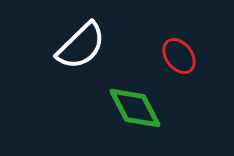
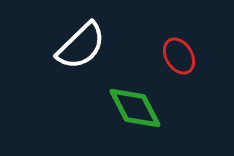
red ellipse: rotated 6 degrees clockwise
